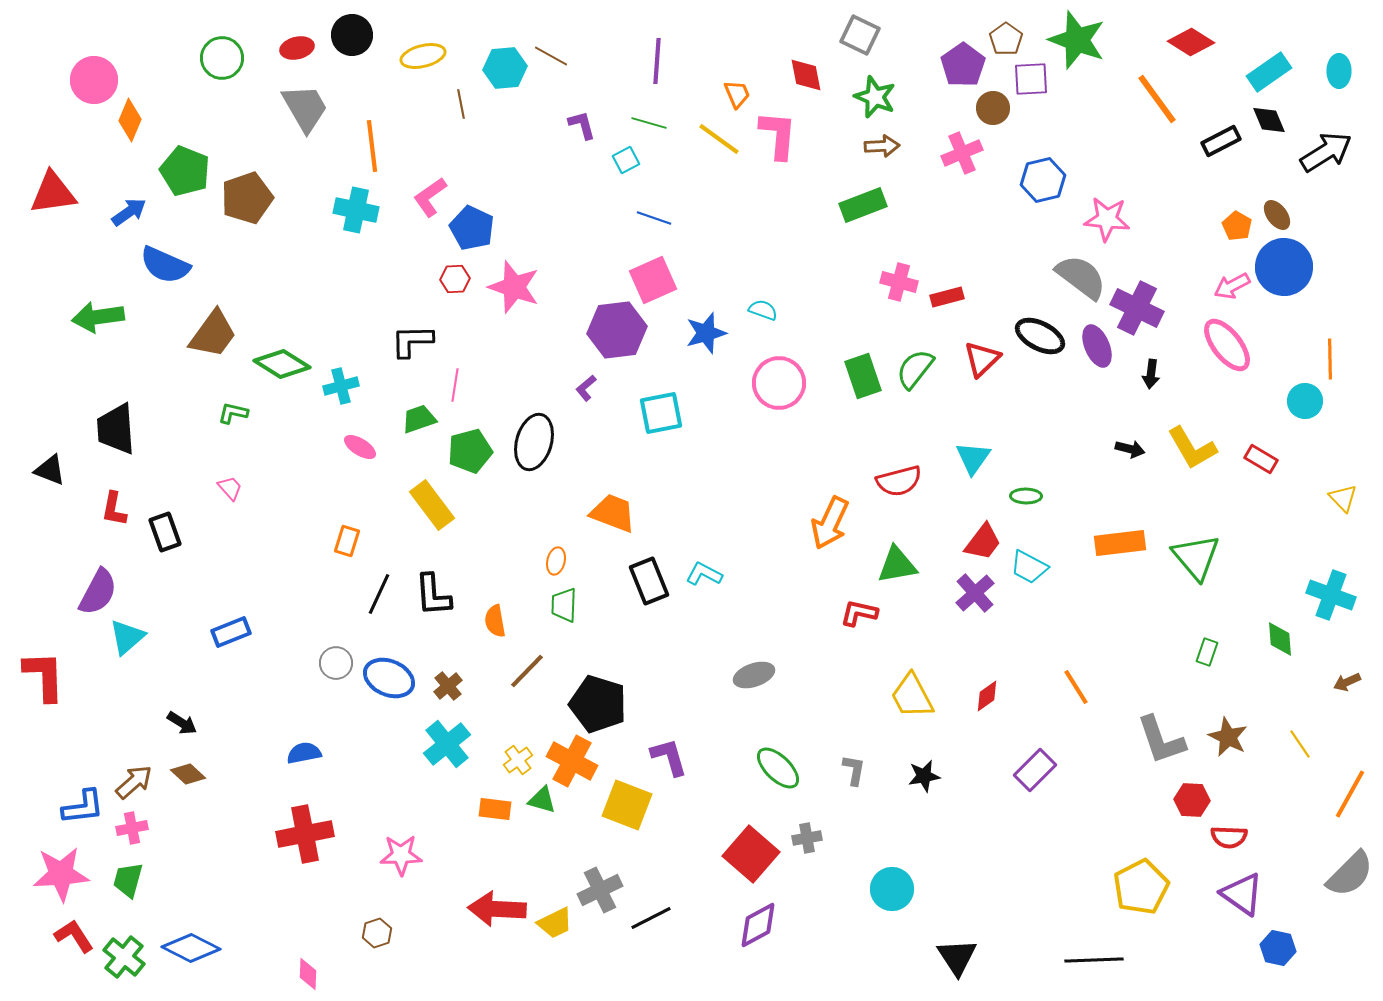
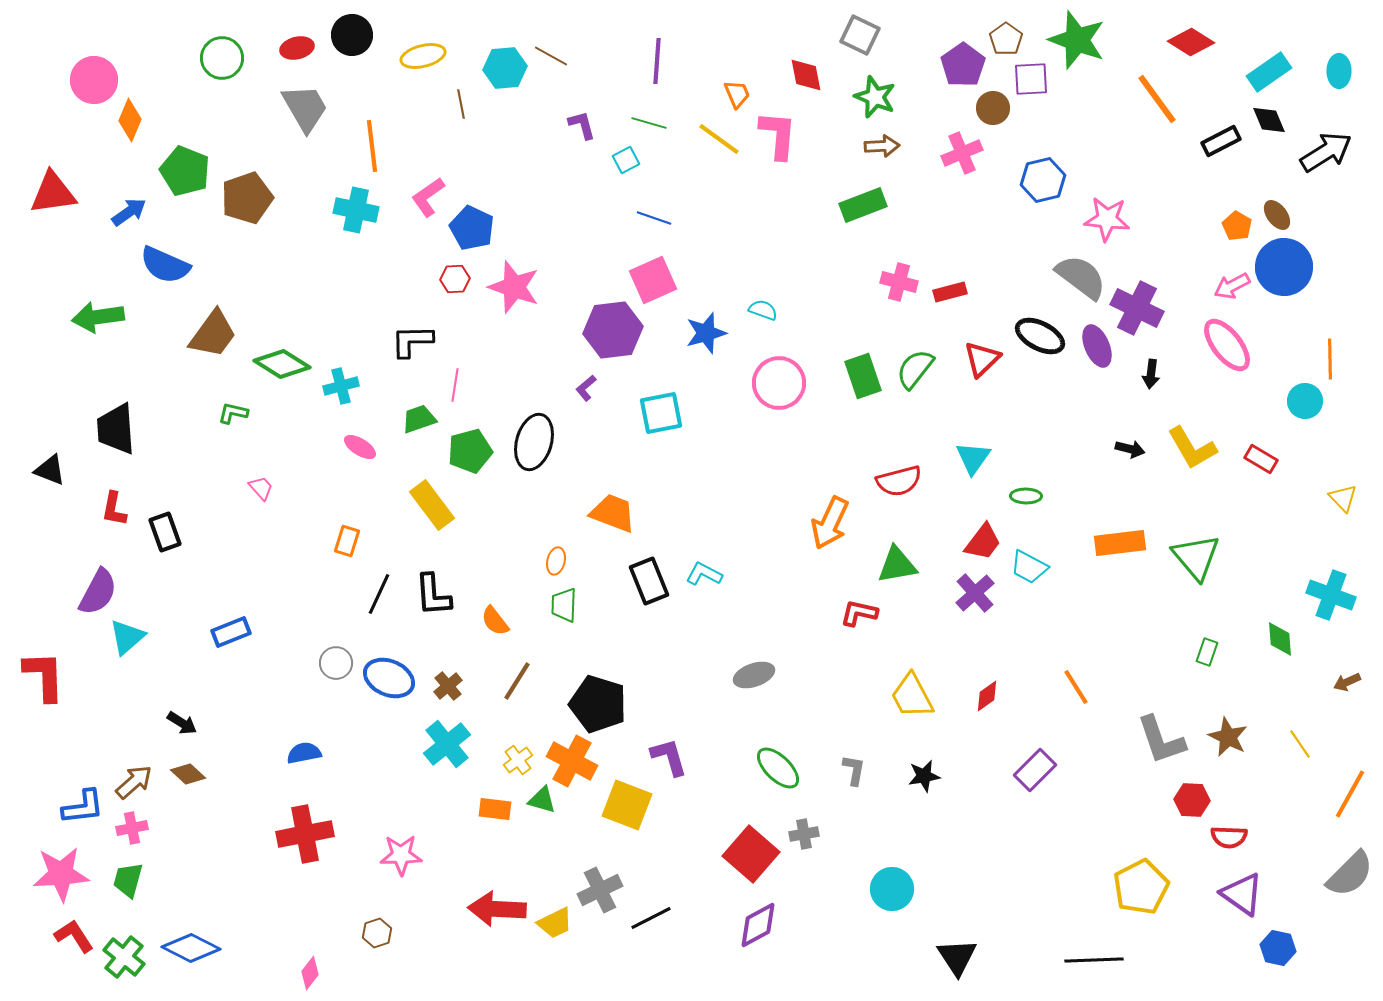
pink L-shape at (430, 197): moved 2 px left
red rectangle at (947, 297): moved 3 px right, 5 px up
purple hexagon at (617, 330): moved 4 px left
pink trapezoid at (230, 488): moved 31 px right
orange semicircle at (495, 621): rotated 28 degrees counterclockwise
brown line at (527, 671): moved 10 px left, 10 px down; rotated 12 degrees counterclockwise
gray cross at (807, 838): moved 3 px left, 4 px up
pink diamond at (308, 974): moved 2 px right, 1 px up; rotated 36 degrees clockwise
